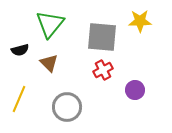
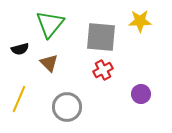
gray square: moved 1 px left
black semicircle: moved 1 px up
purple circle: moved 6 px right, 4 px down
